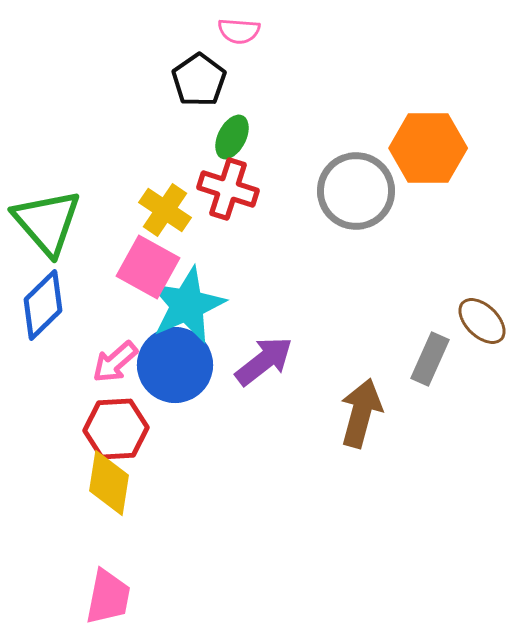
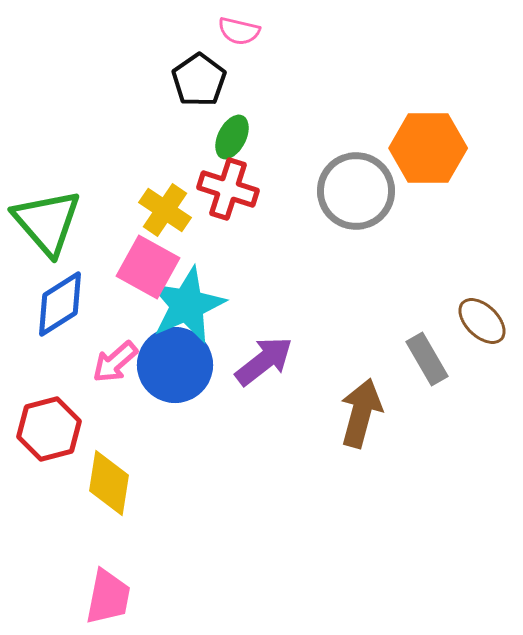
pink semicircle: rotated 9 degrees clockwise
blue diamond: moved 17 px right, 1 px up; rotated 12 degrees clockwise
gray rectangle: moved 3 px left; rotated 54 degrees counterclockwise
red hexagon: moved 67 px left; rotated 12 degrees counterclockwise
